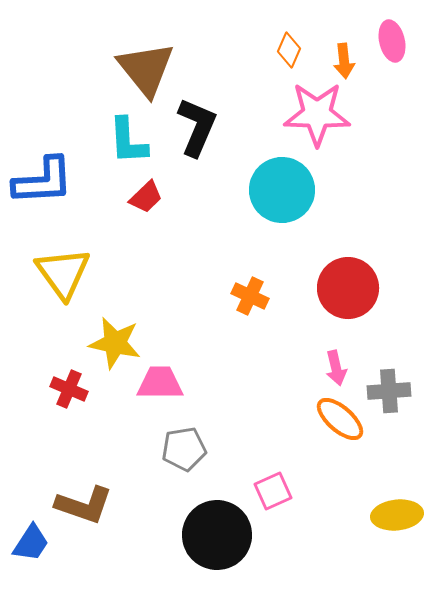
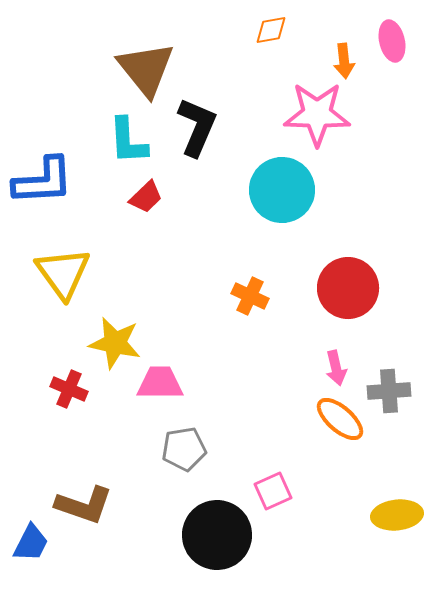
orange diamond: moved 18 px left, 20 px up; rotated 56 degrees clockwise
blue trapezoid: rotated 6 degrees counterclockwise
